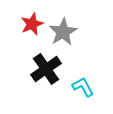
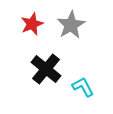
gray star: moved 8 px right, 7 px up
black cross: rotated 16 degrees counterclockwise
